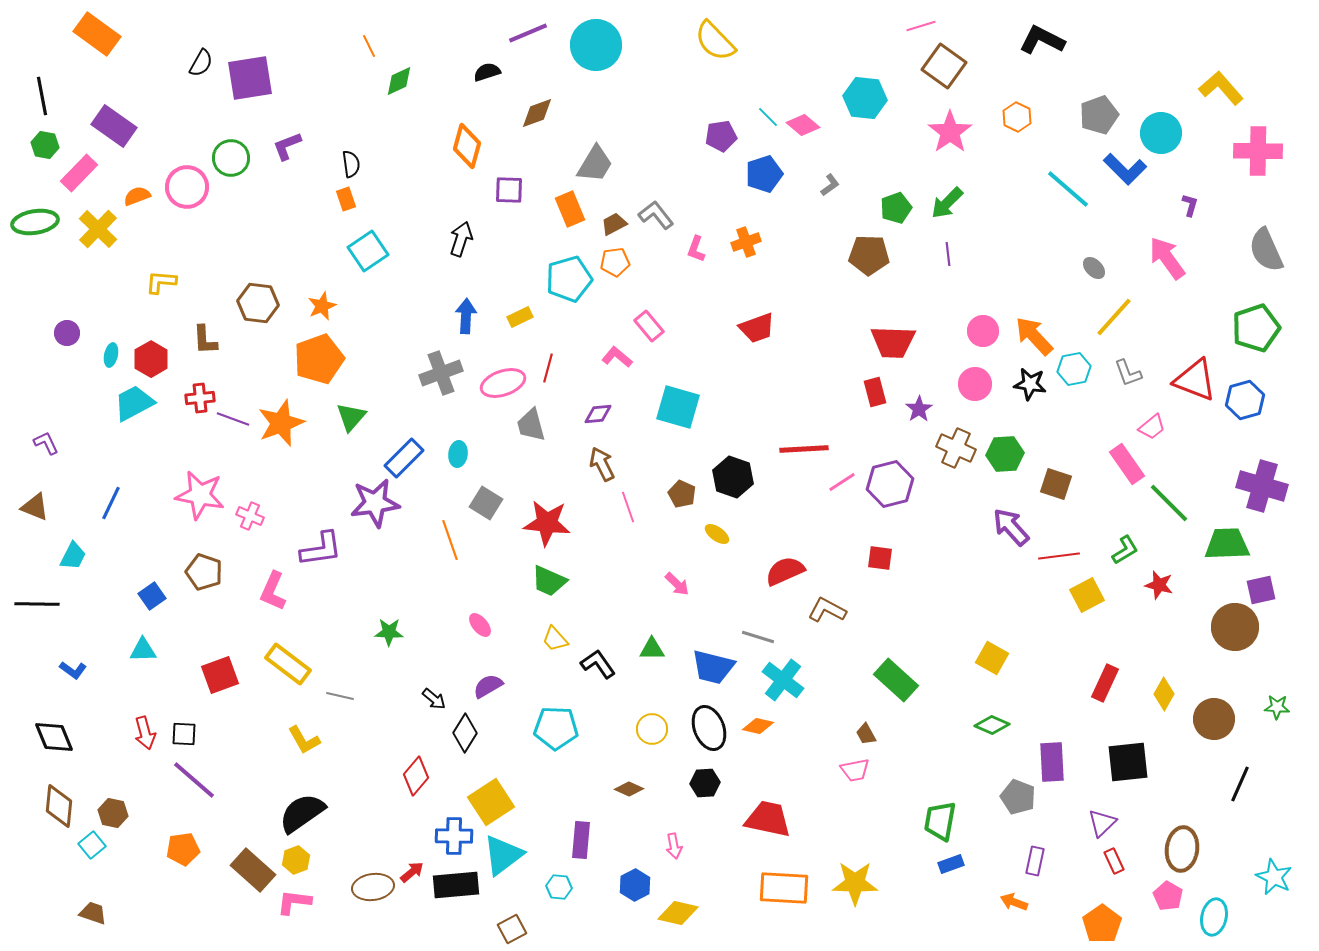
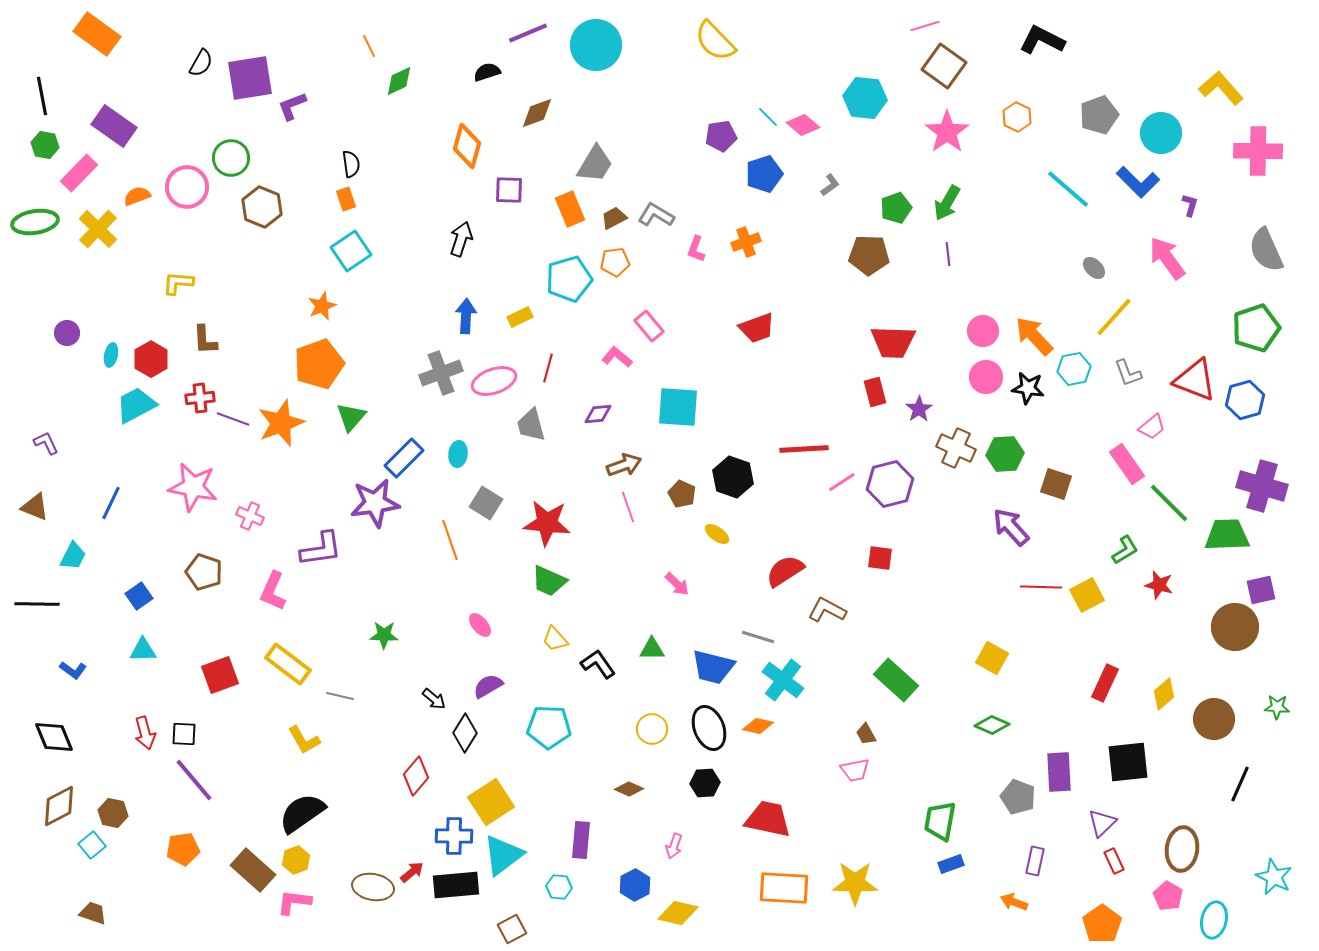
pink line at (921, 26): moved 4 px right
pink star at (950, 132): moved 3 px left
purple L-shape at (287, 146): moved 5 px right, 40 px up
blue L-shape at (1125, 169): moved 13 px right, 13 px down
green arrow at (947, 203): rotated 15 degrees counterclockwise
gray L-shape at (656, 215): rotated 21 degrees counterclockwise
brown trapezoid at (614, 224): moved 6 px up
cyan square at (368, 251): moved 17 px left
yellow L-shape at (161, 282): moved 17 px right, 1 px down
brown hexagon at (258, 303): moved 4 px right, 96 px up; rotated 15 degrees clockwise
orange pentagon at (319, 359): moved 5 px down
pink ellipse at (503, 383): moved 9 px left, 2 px up
pink circle at (975, 384): moved 11 px right, 7 px up
black star at (1030, 384): moved 2 px left, 4 px down
cyan trapezoid at (134, 403): moved 2 px right, 2 px down
cyan square at (678, 407): rotated 12 degrees counterclockwise
brown arrow at (602, 464): moved 22 px right, 1 px down; rotated 96 degrees clockwise
pink star at (200, 495): moved 7 px left, 8 px up
green trapezoid at (1227, 544): moved 9 px up
red line at (1059, 556): moved 18 px left, 31 px down; rotated 9 degrees clockwise
red semicircle at (785, 571): rotated 9 degrees counterclockwise
blue square at (152, 596): moved 13 px left
green star at (389, 632): moved 5 px left, 3 px down
yellow diamond at (1164, 694): rotated 20 degrees clockwise
cyan pentagon at (556, 728): moved 7 px left, 1 px up
purple rectangle at (1052, 762): moved 7 px right, 10 px down
purple line at (194, 780): rotated 9 degrees clockwise
brown diamond at (59, 806): rotated 57 degrees clockwise
pink arrow at (674, 846): rotated 30 degrees clockwise
brown ellipse at (373, 887): rotated 18 degrees clockwise
cyan ellipse at (1214, 917): moved 3 px down
